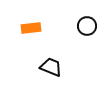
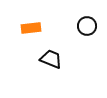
black trapezoid: moved 8 px up
